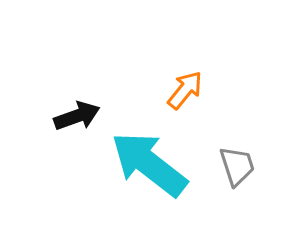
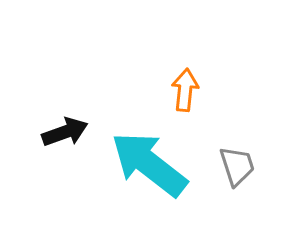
orange arrow: rotated 33 degrees counterclockwise
black arrow: moved 12 px left, 16 px down
